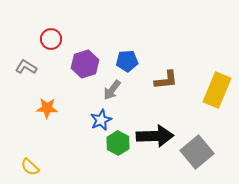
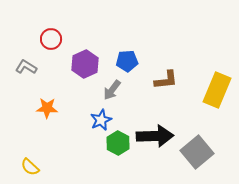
purple hexagon: rotated 8 degrees counterclockwise
